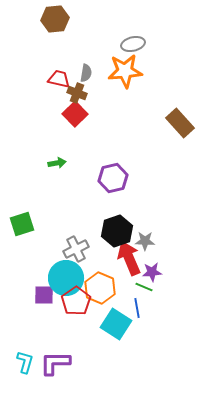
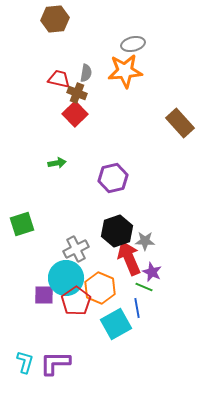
purple star: rotated 30 degrees clockwise
cyan square: rotated 28 degrees clockwise
